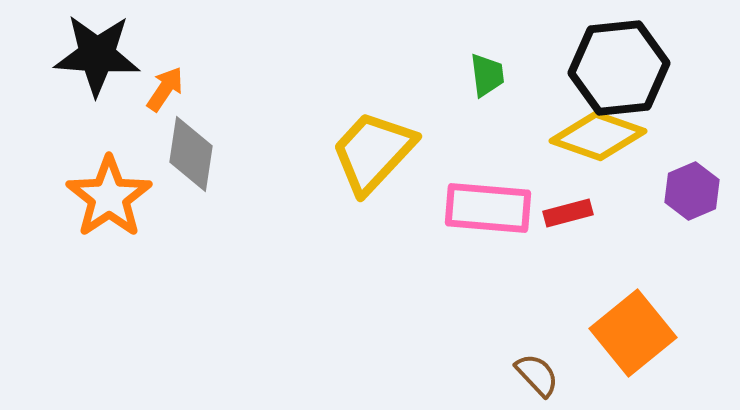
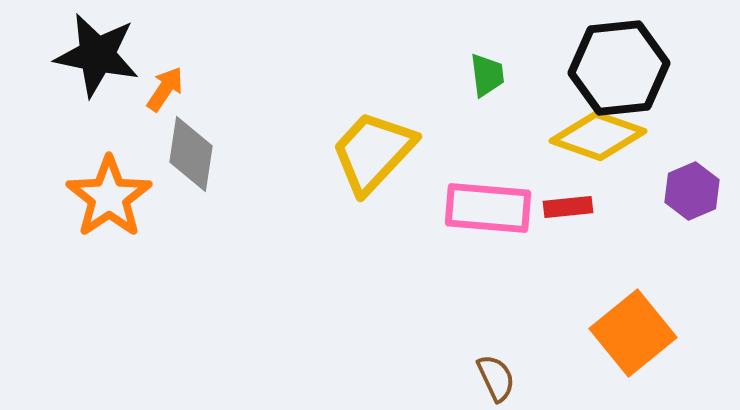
black star: rotated 8 degrees clockwise
red rectangle: moved 6 px up; rotated 9 degrees clockwise
brown semicircle: moved 41 px left, 3 px down; rotated 18 degrees clockwise
